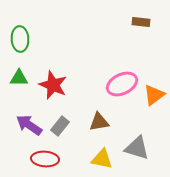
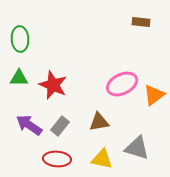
red ellipse: moved 12 px right
